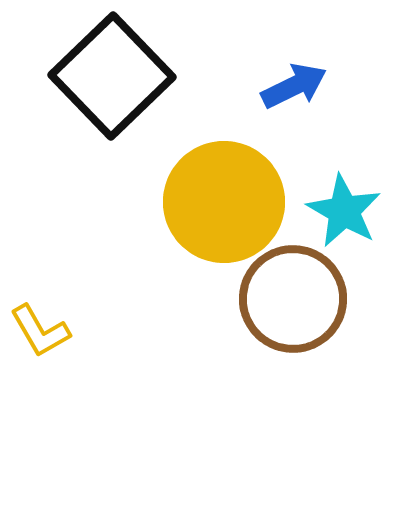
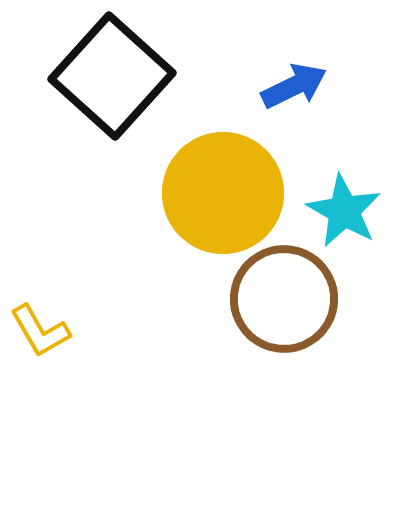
black square: rotated 4 degrees counterclockwise
yellow circle: moved 1 px left, 9 px up
brown circle: moved 9 px left
